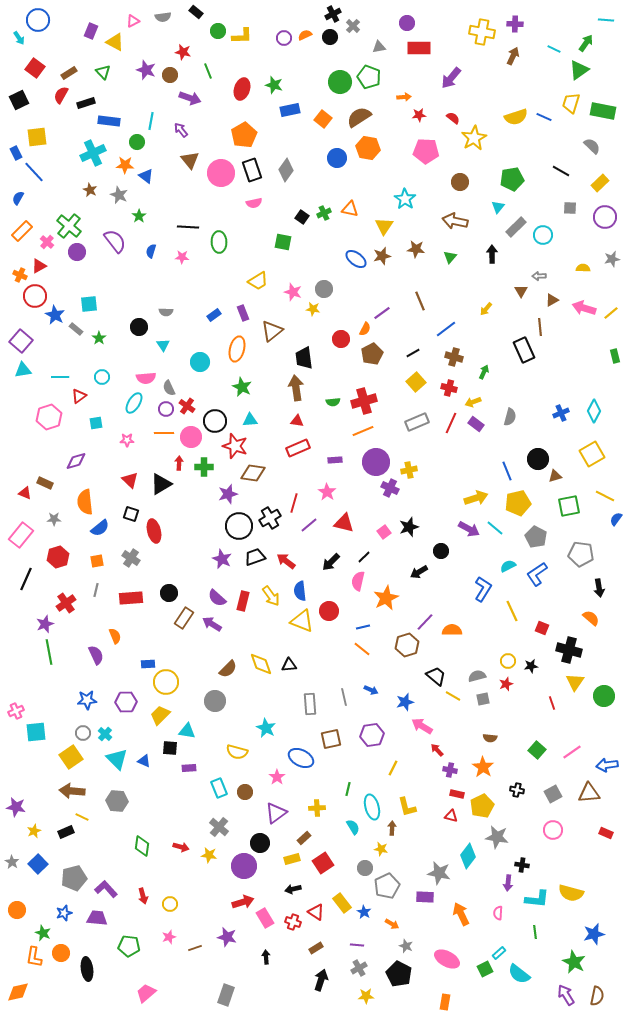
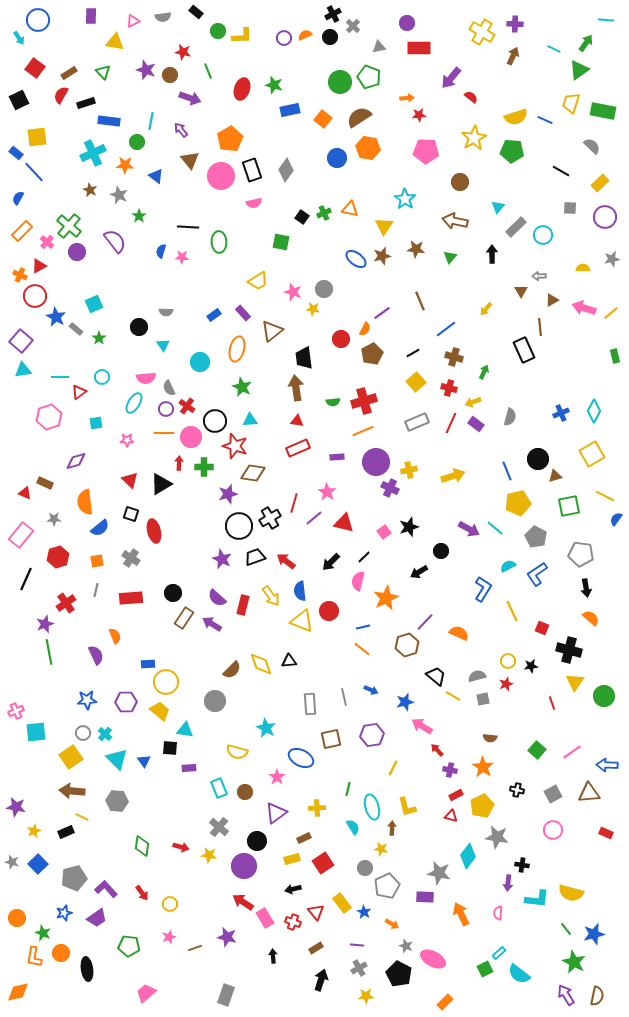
purple rectangle at (91, 31): moved 15 px up; rotated 21 degrees counterclockwise
yellow cross at (482, 32): rotated 20 degrees clockwise
yellow triangle at (115, 42): rotated 18 degrees counterclockwise
orange arrow at (404, 97): moved 3 px right, 1 px down
blue line at (544, 117): moved 1 px right, 3 px down
red semicircle at (453, 118): moved 18 px right, 21 px up
orange pentagon at (244, 135): moved 14 px left, 4 px down
blue rectangle at (16, 153): rotated 24 degrees counterclockwise
pink circle at (221, 173): moved 3 px down
blue triangle at (146, 176): moved 10 px right
green pentagon at (512, 179): moved 28 px up; rotated 15 degrees clockwise
green square at (283, 242): moved 2 px left
blue semicircle at (151, 251): moved 10 px right
cyan square at (89, 304): moved 5 px right; rotated 18 degrees counterclockwise
purple rectangle at (243, 313): rotated 21 degrees counterclockwise
blue star at (55, 315): moved 1 px right, 2 px down
red triangle at (79, 396): moved 4 px up
purple rectangle at (335, 460): moved 2 px right, 3 px up
yellow arrow at (476, 498): moved 23 px left, 22 px up
purple line at (309, 525): moved 5 px right, 7 px up
black arrow at (599, 588): moved 13 px left
black circle at (169, 593): moved 4 px right
red rectangle at (243, 601): moved 4 px down
orange semicircle at (452, 630): moved 7 px right, 3 px down; rotated 24 degrees clockwise
black triangle at (289, 665): moved 4 px up
brown semicircle at (228, 669): moved 4 px right, 1 px down
yellow trapezoid at (160, 715): moved 4 px up; rotated 85 degrees clockwise
cyan triangle at (187, 731): moved 2 px left, 1 px up
blue triangle at (144, 761): rotated 32 degrees clockwise
blue arrow at (607, 765): rotated 10 degrees clockwise
red rectangle at (457, 794): moved 1 px left, 1 px down; rotated 40 degrees counterclockwise
brown rectangle at (304, 838): rotated 16 degrees clockwise
black circle at (260, 843): moved 3 px left, 2 px up
gray star at (12, 862): rotated 16 degrees counterclockwise
red arrow at (143, 896): moved 1 px left, 3 px up; rotated 21 degrees counterclockwise
red arrow at (243, 902): rotated 130 degrees counterclockwise
orange circle at (17, 910): moved 8 px down
red triangle at (316, 912): rotated 18 degrees clockwise
purple trapezoid at (97, 918): rotated 140 degrees clockwise
green line at (535, 932): moved 31 px right, 3 px up; rotated 32 degrees counterclockwise
black arrow at (266, 957): moved 7 px right, 1 px up
pink ellipse at (447, 959): moved 14 px left
orange rectangle at (445, 1002): rotated 35 degrees clockwise
